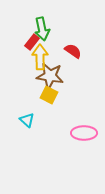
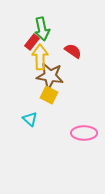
cyan triangle: moved 3 px right, 1 px up
